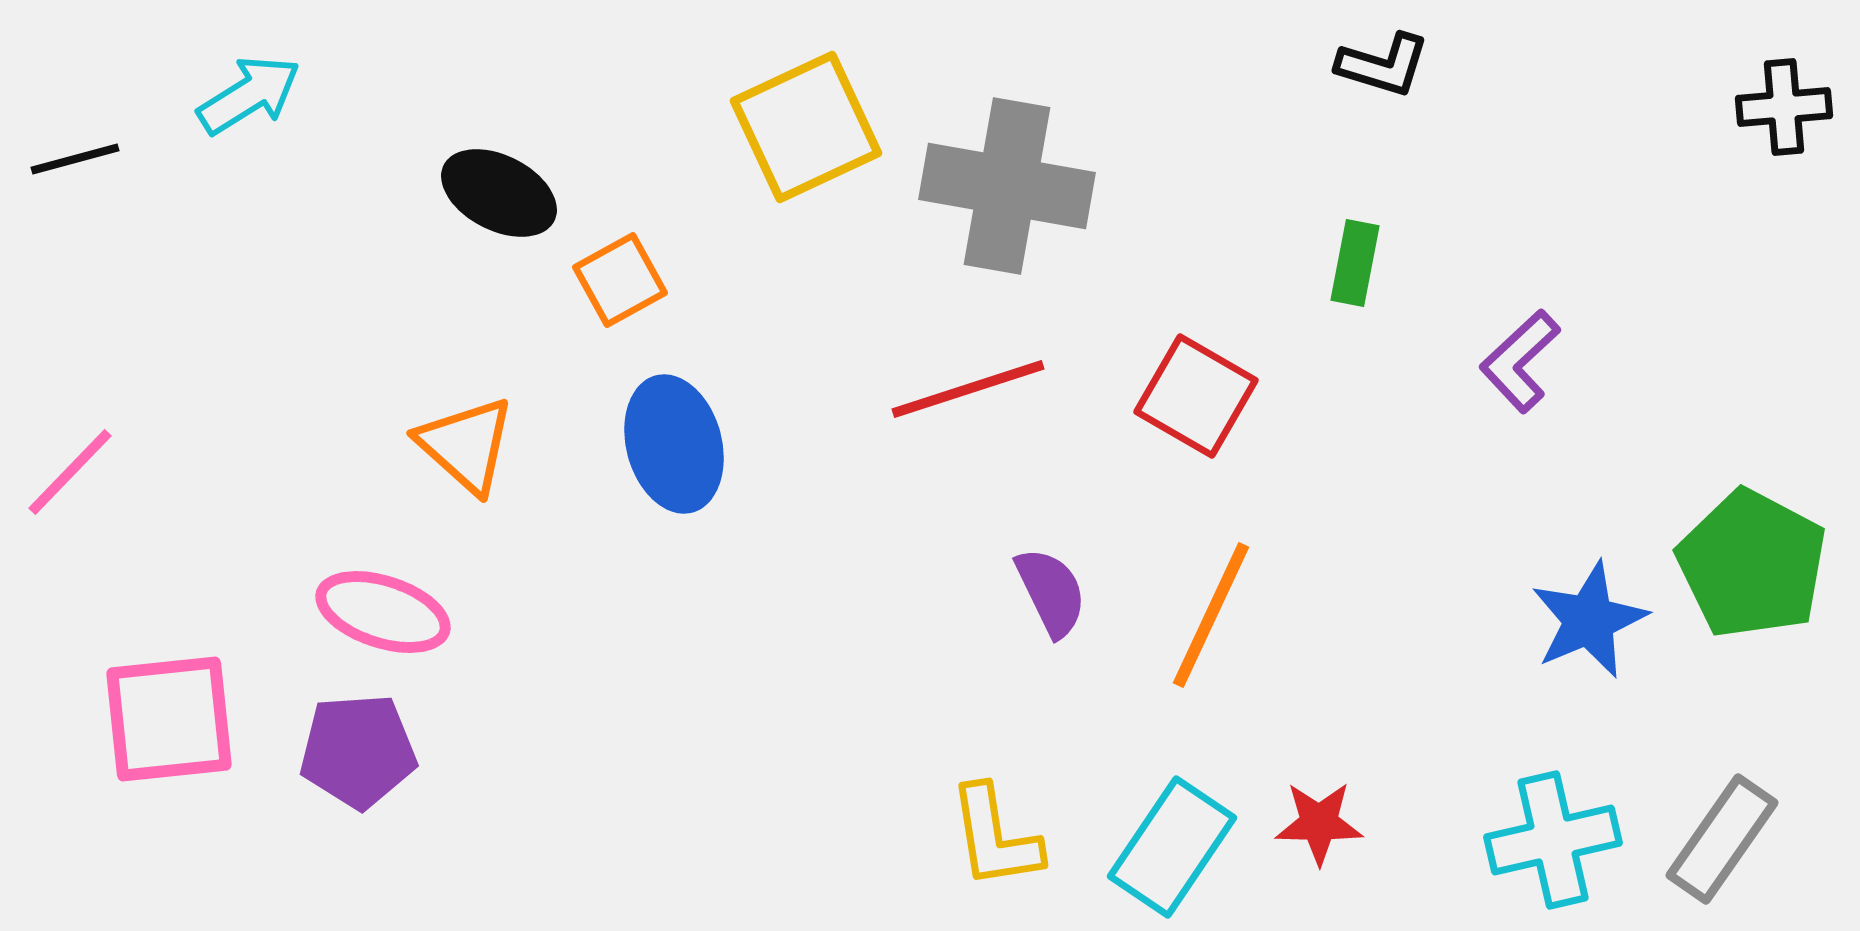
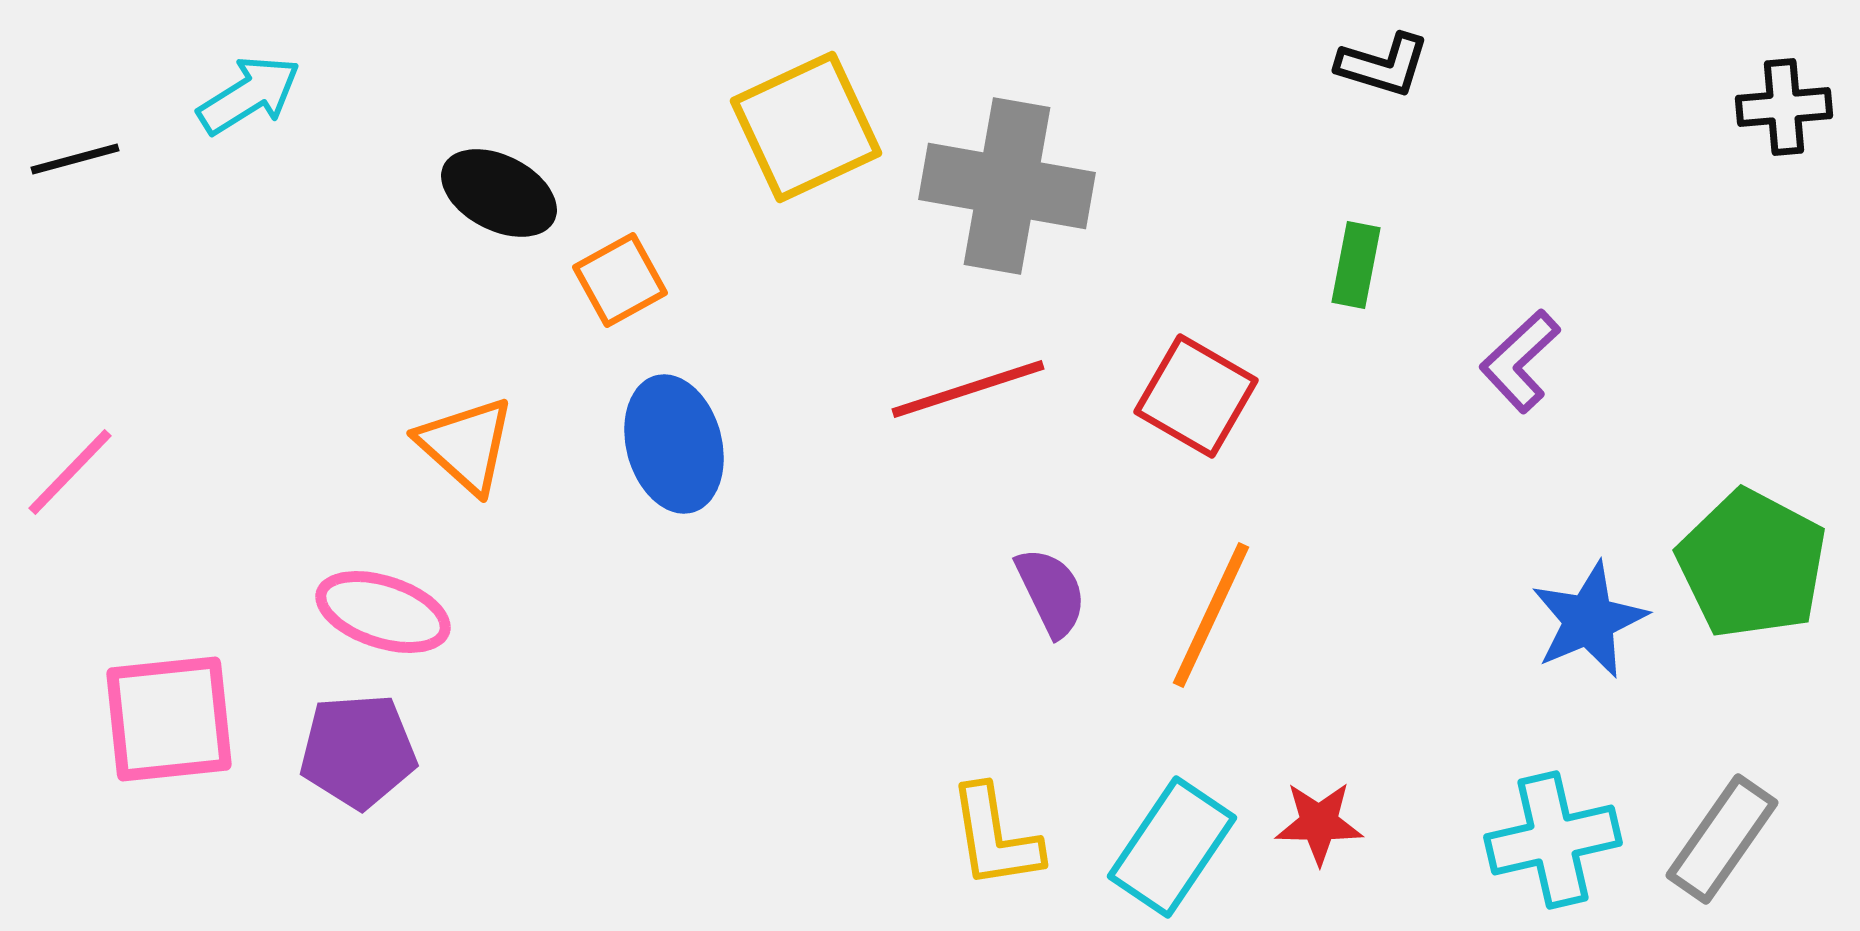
green rectangle: moved 1 px right, 2 px down
